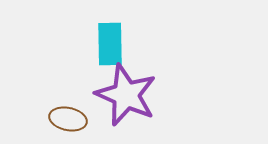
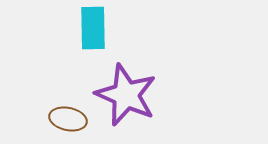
cyan rectangle: moved 17 px left, 16 px up
